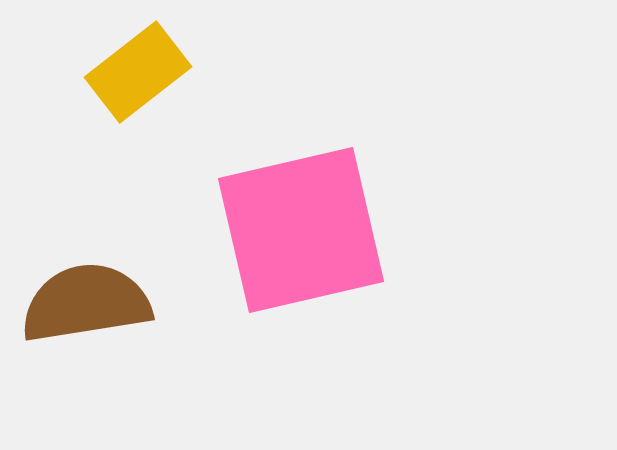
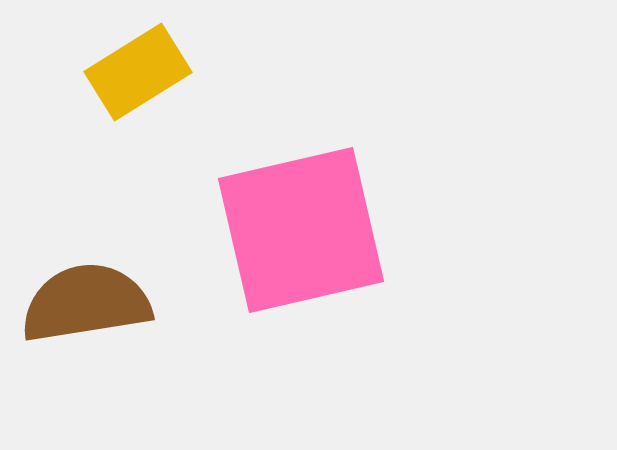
yellow rectangle: rotated 6 degrees clockwise
